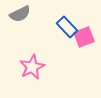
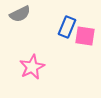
blue rectangle: rotated 65 degrees clockwise
pink square: moved 1 px right, 1 px up; rotated 30 degrees clockwise
